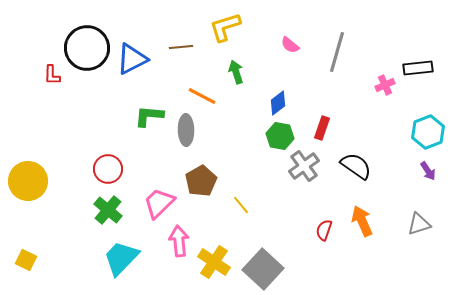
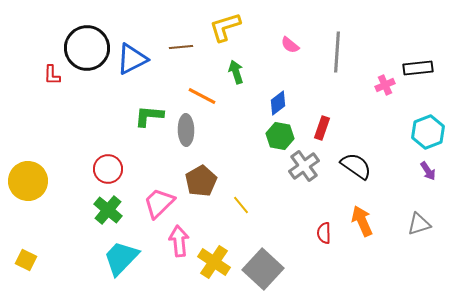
gray line: rotated 12 degrees counterclockwise
red semicircle: moved 3 px down; rotated 20 degrees counterclockwise
